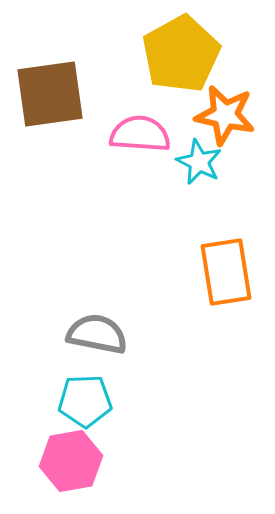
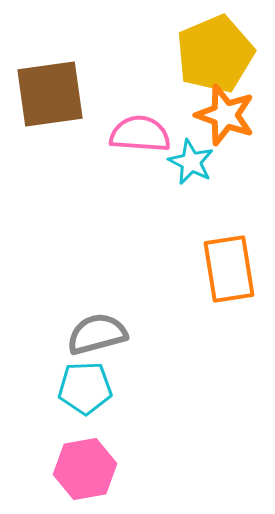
yellow pentagon: moved 34 px right; rotated 6 degrees clockwise
orange star: rotated 8 degrees clockwise
cyan star: moved 8 px left
orange rectangle: moved 3 px right, 3 px up
gray semicircle: rotated 26 degrees counterclockwise
cyan pentagon: moved 13 px up
pink hexagon: moved 14 px right, 8 px down
